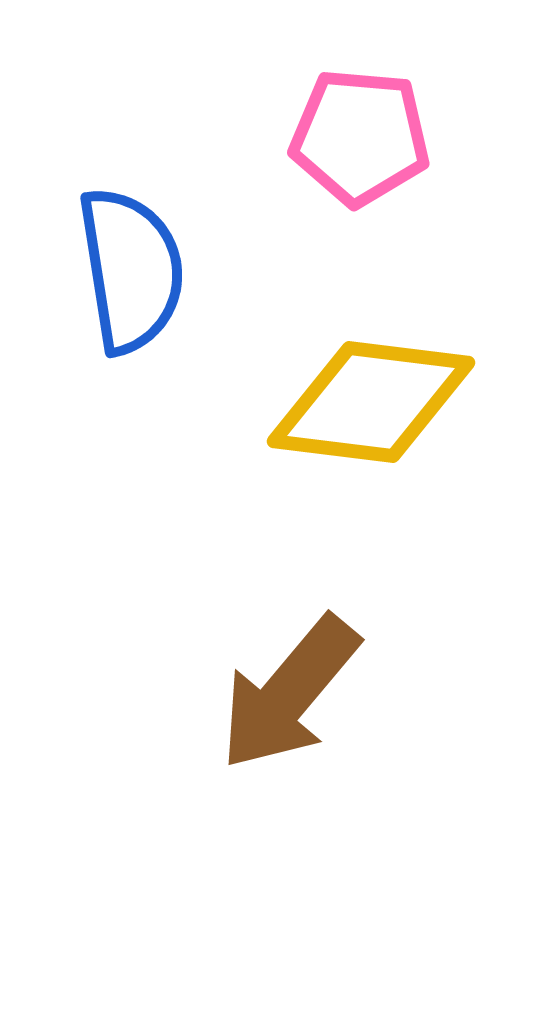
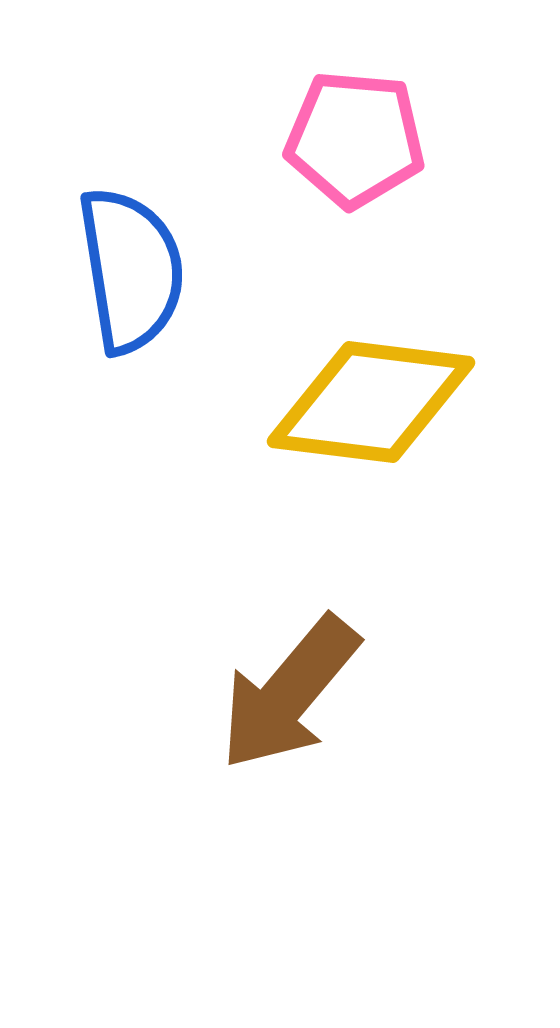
pink pentagon: moved 5 px left, 2 px down
